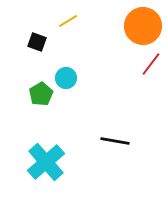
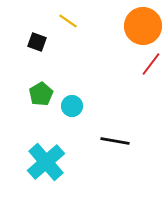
yellow line: rotated 66 degrees clockwise
cyan circle: moved 6 px right, 28 px down
